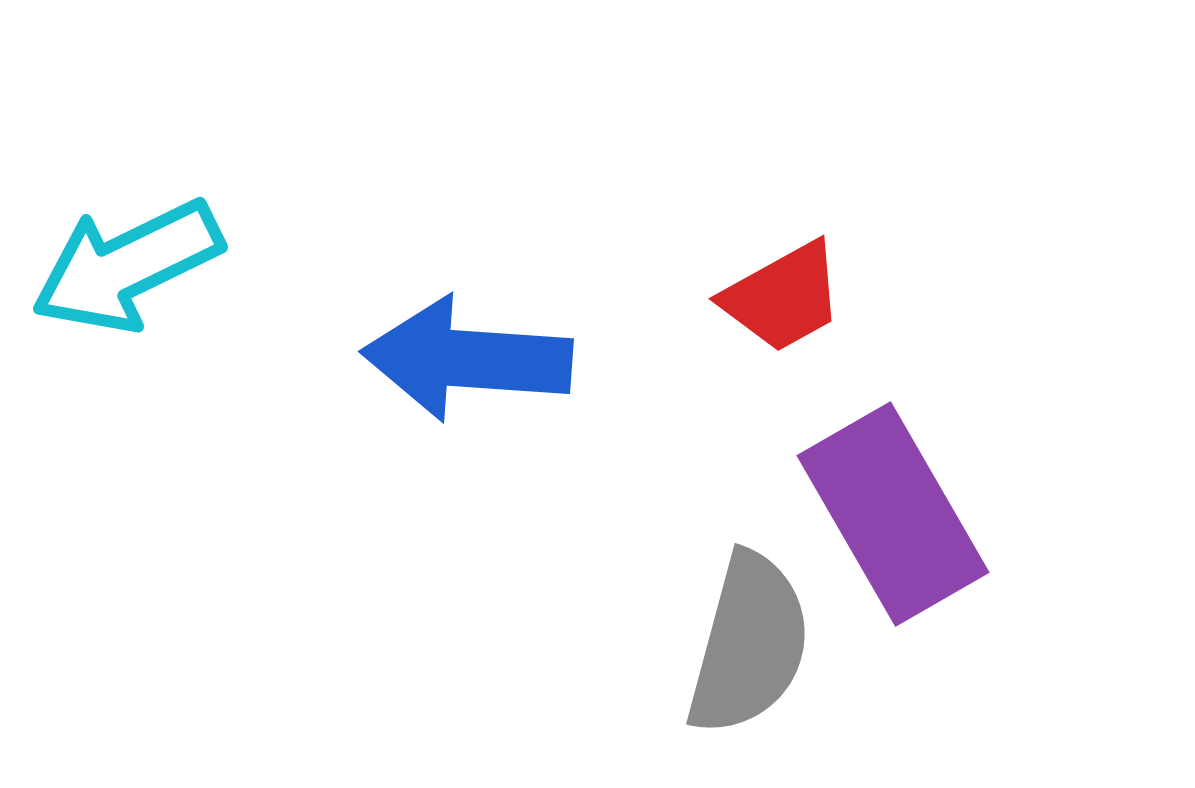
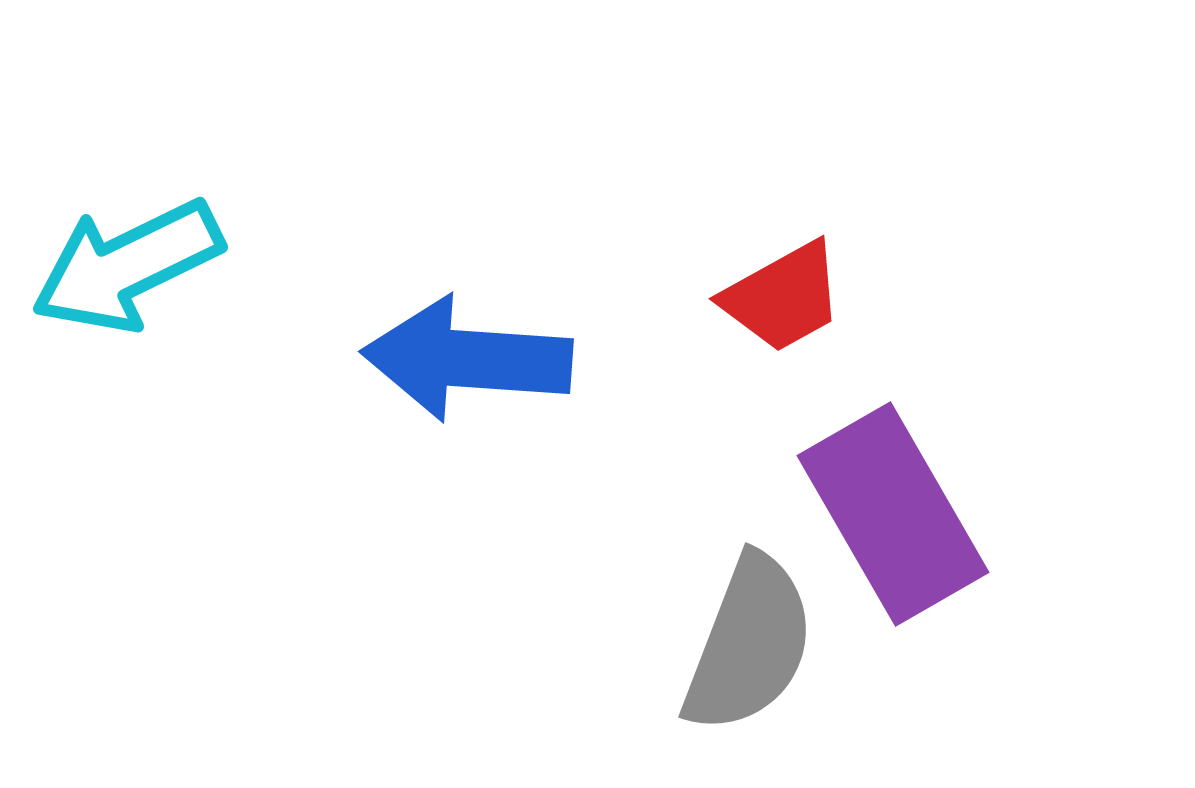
gray semicircle: rotated 6 degrees clockwise
